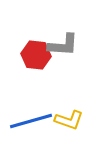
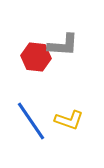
red hexagon: moved 2 px down
blue line: rotated 72 degrees clockwise
